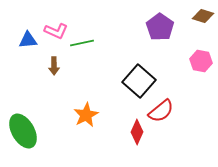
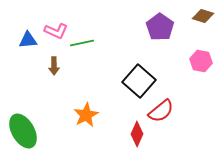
red diamond: moved 2 px down
